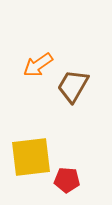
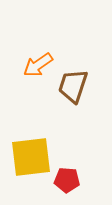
brown trapezoid: rotated 12 degrees counterclockwise
